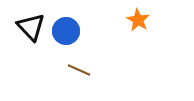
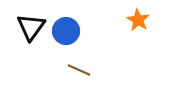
black triangle: rotated 20 degrees clockwise
